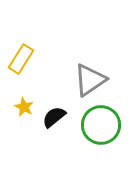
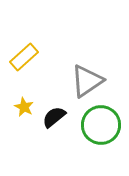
yellow rectangle: moved 3 px right, 2 px up; rotated 16 degrees clockwise
gray triangle: moved 3 px left, 1 px down
